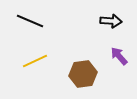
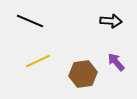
purple arrow: moved 3 px left, 6 px down
yellow line: moved 3 px right
